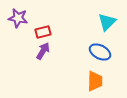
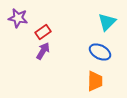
red rectangle: rotated 21 degrees counterclockwise
